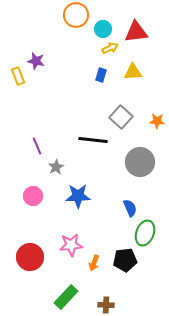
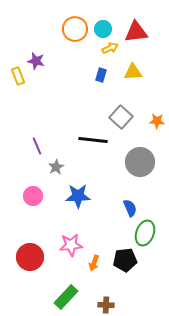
orange circle: moved 1 px left, 14 px down
